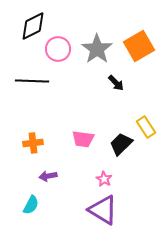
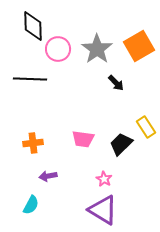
black diamond: rotated 64 degrees counterclockwise
black line: moved 2 px left, 2 px up
